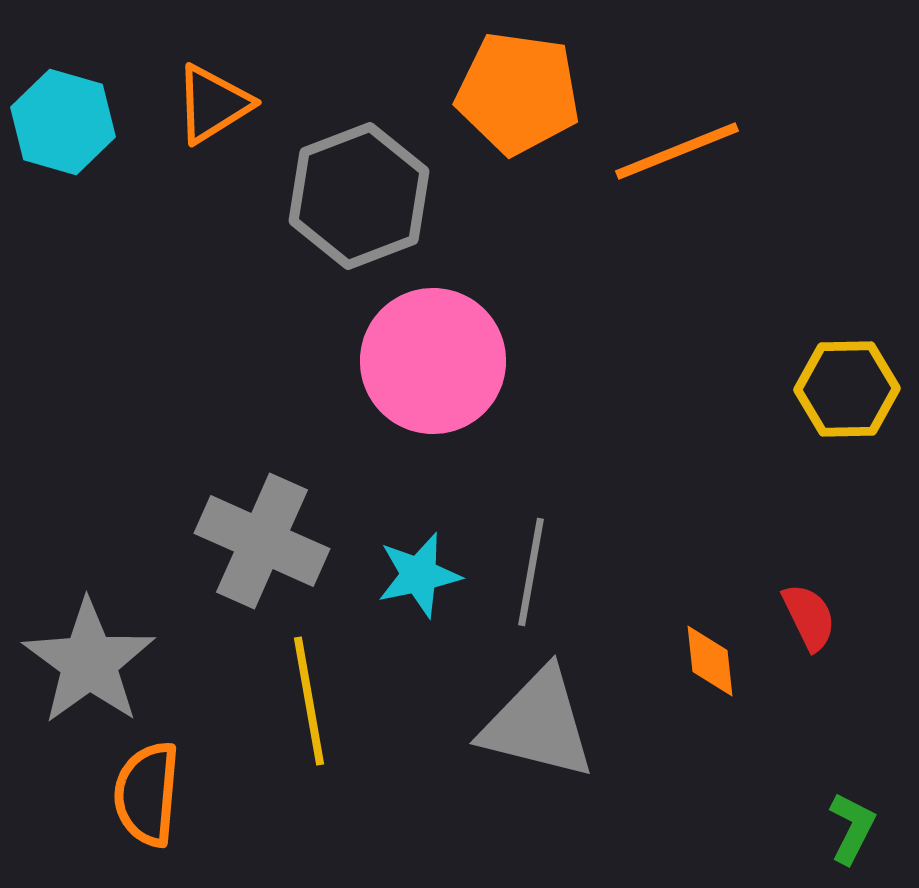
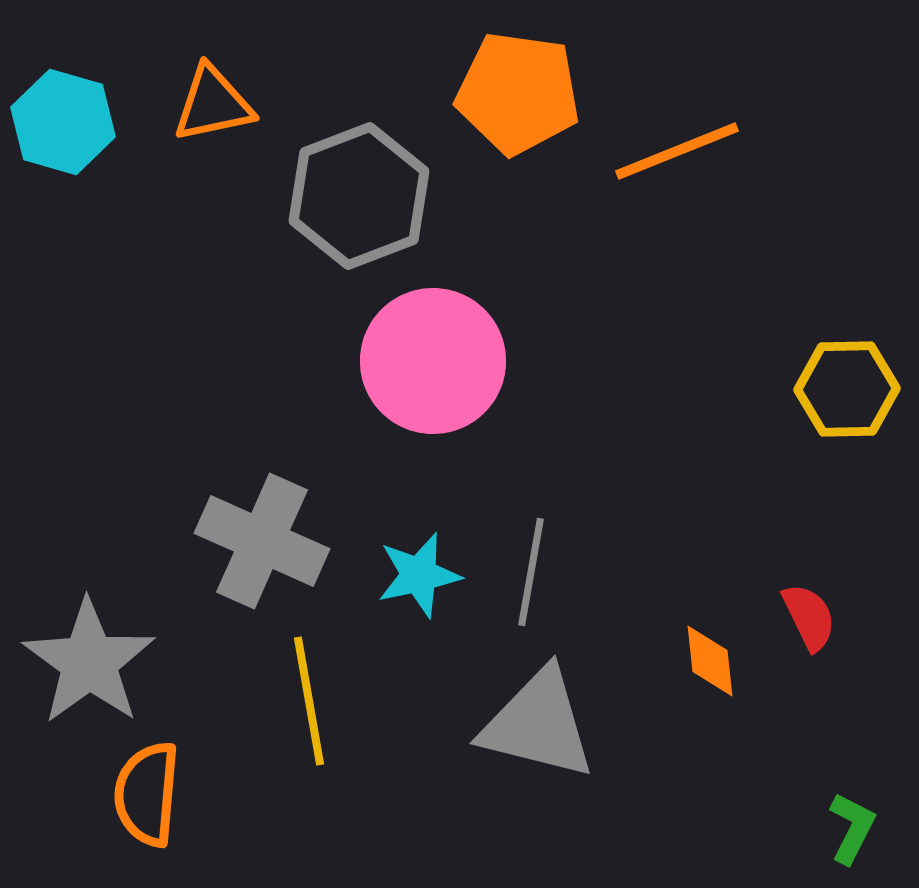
orange triangle: rotated 20 degrees clockwise
